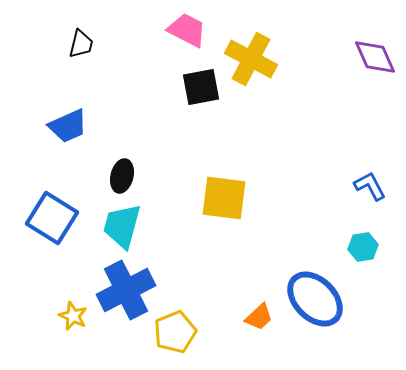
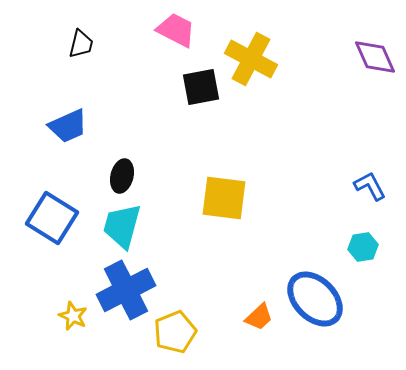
pink trapezoid: moved 11 px left
